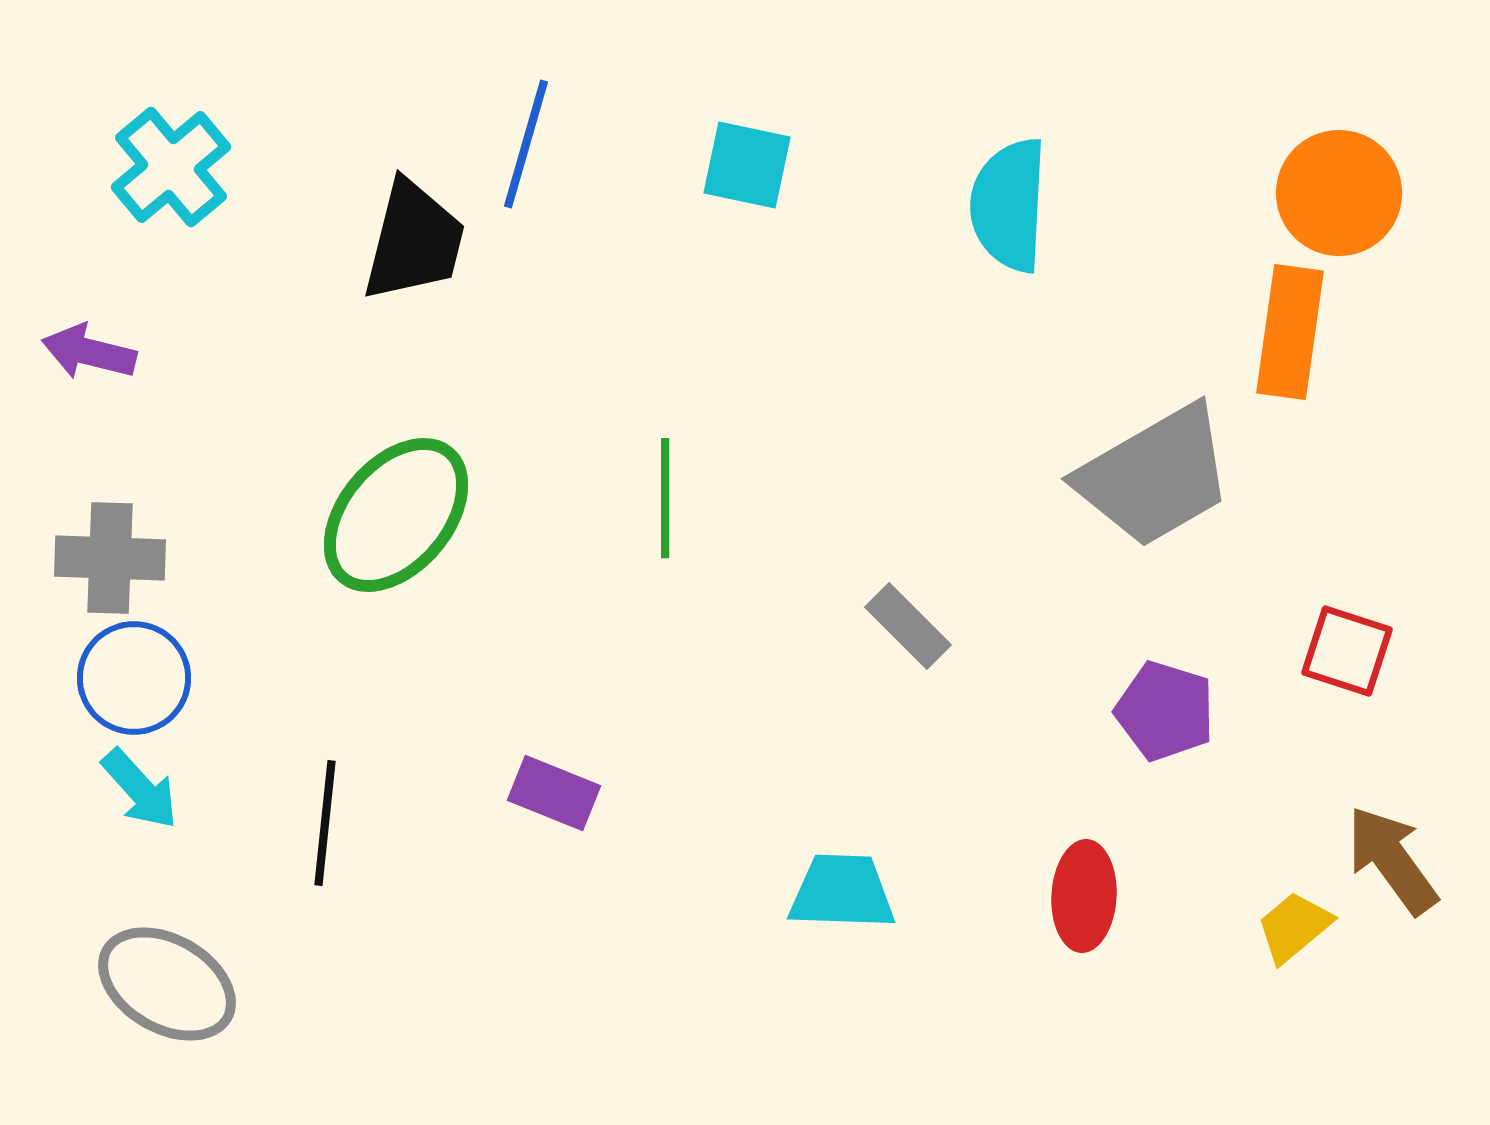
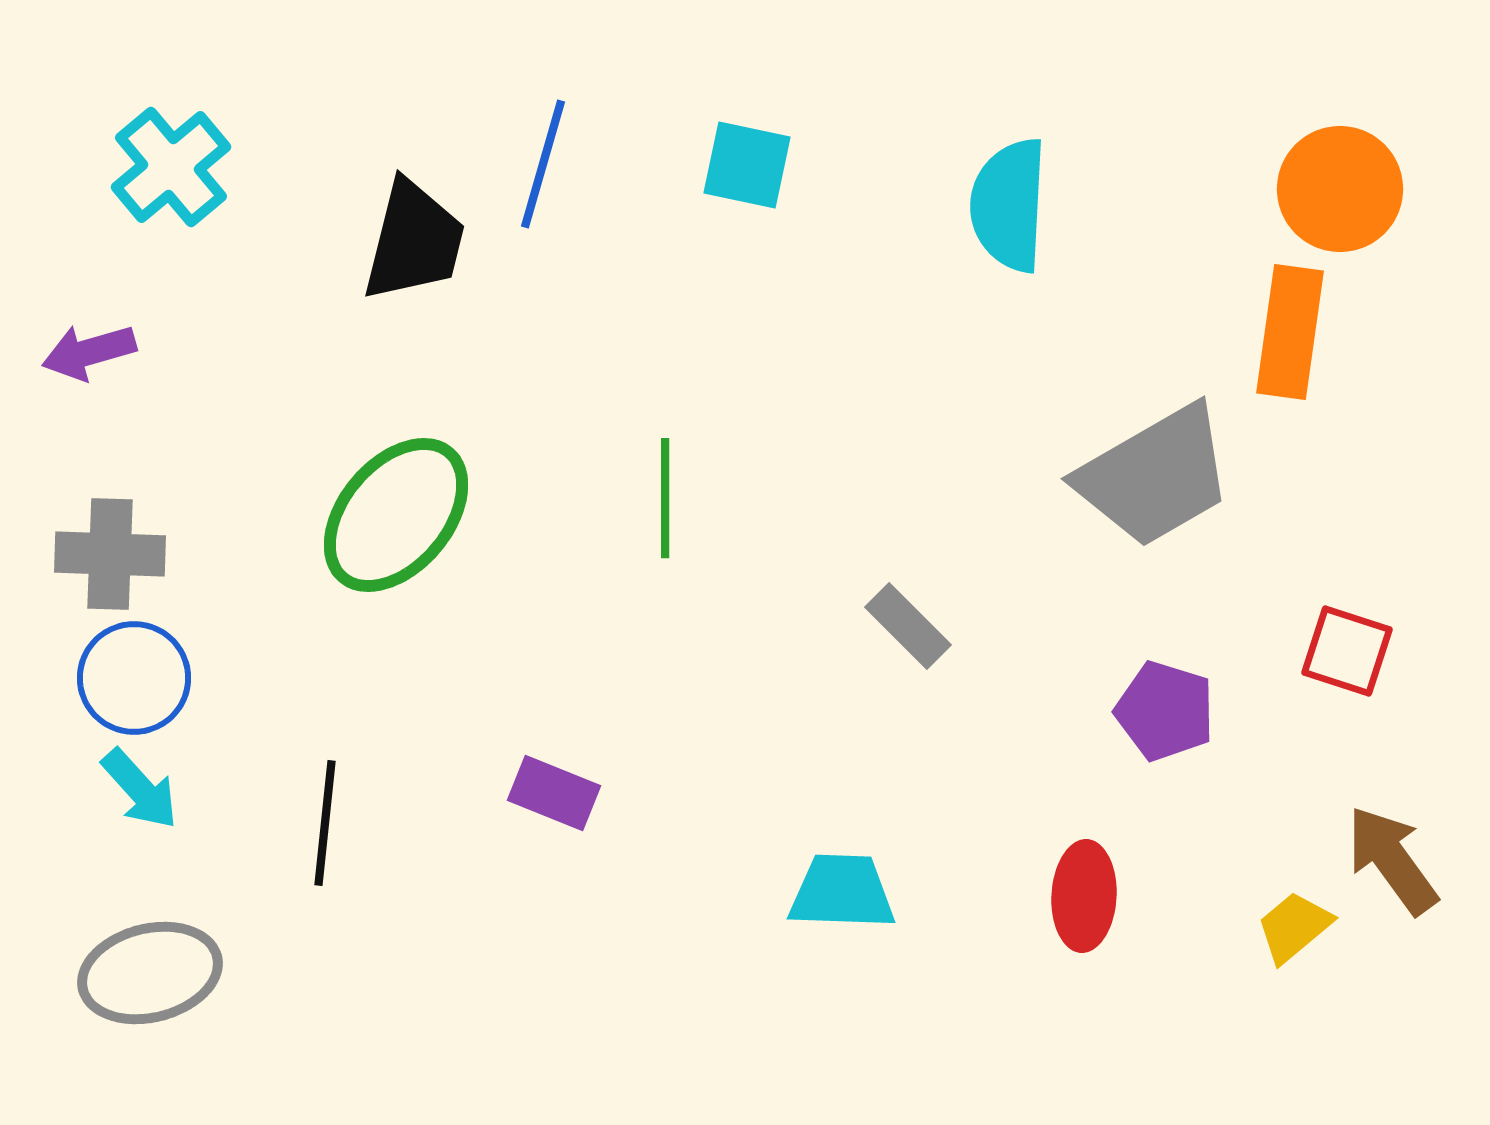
blue line: moved 17 px right, 20 px down
orange circle: moved 1 px right, 4 px up
purple arrow: rotated 30 degrees counterclockwise
gray cross: moved 4 px up
gray ellipse: moved 17 px left, 11 px up; rotated 44 degrees counterclockwise
